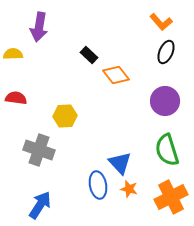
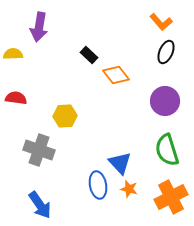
blue arrow: rotated 112 degrees clockwise
